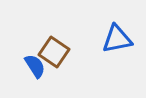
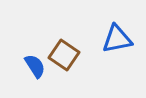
brown square: moved 10 px right, 3 px down
